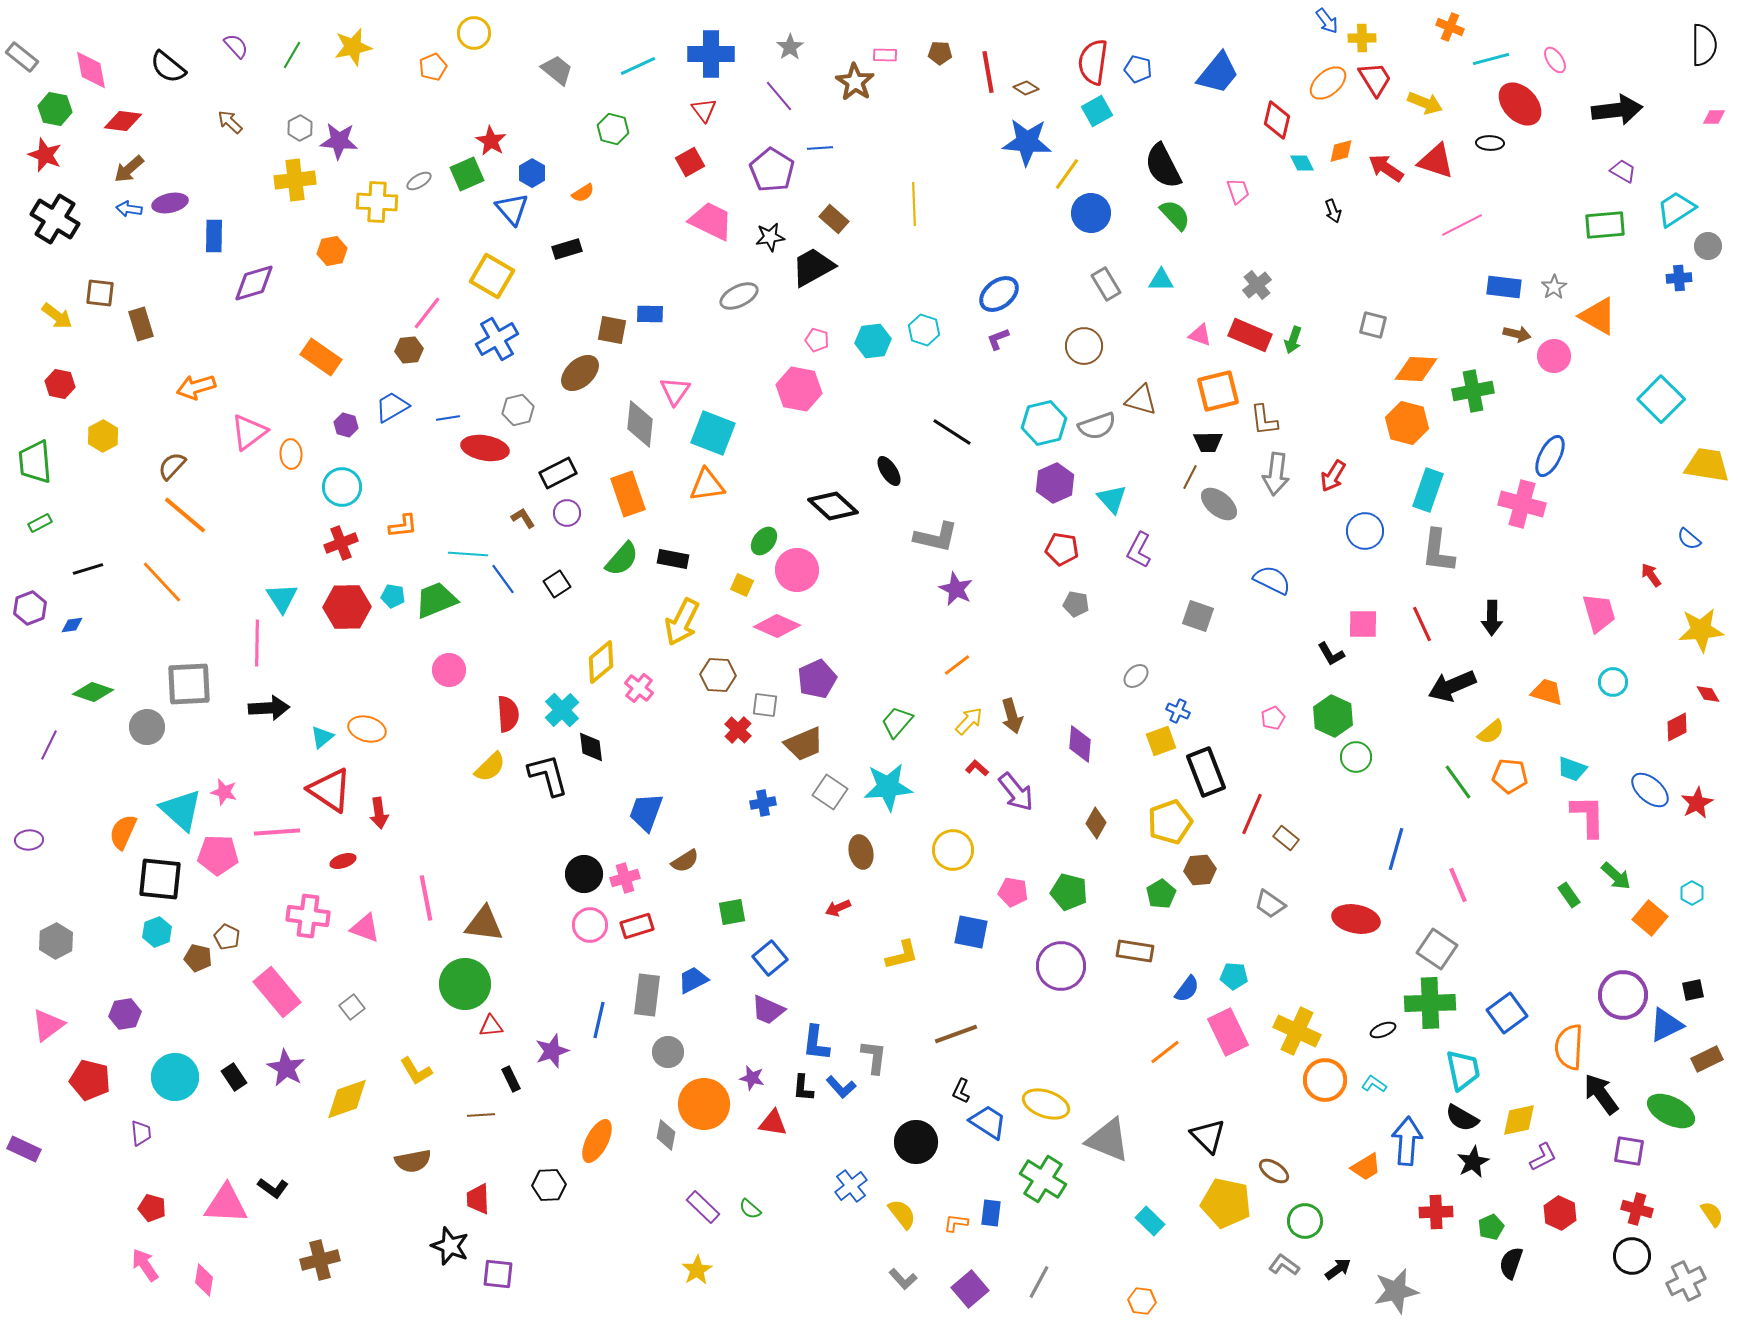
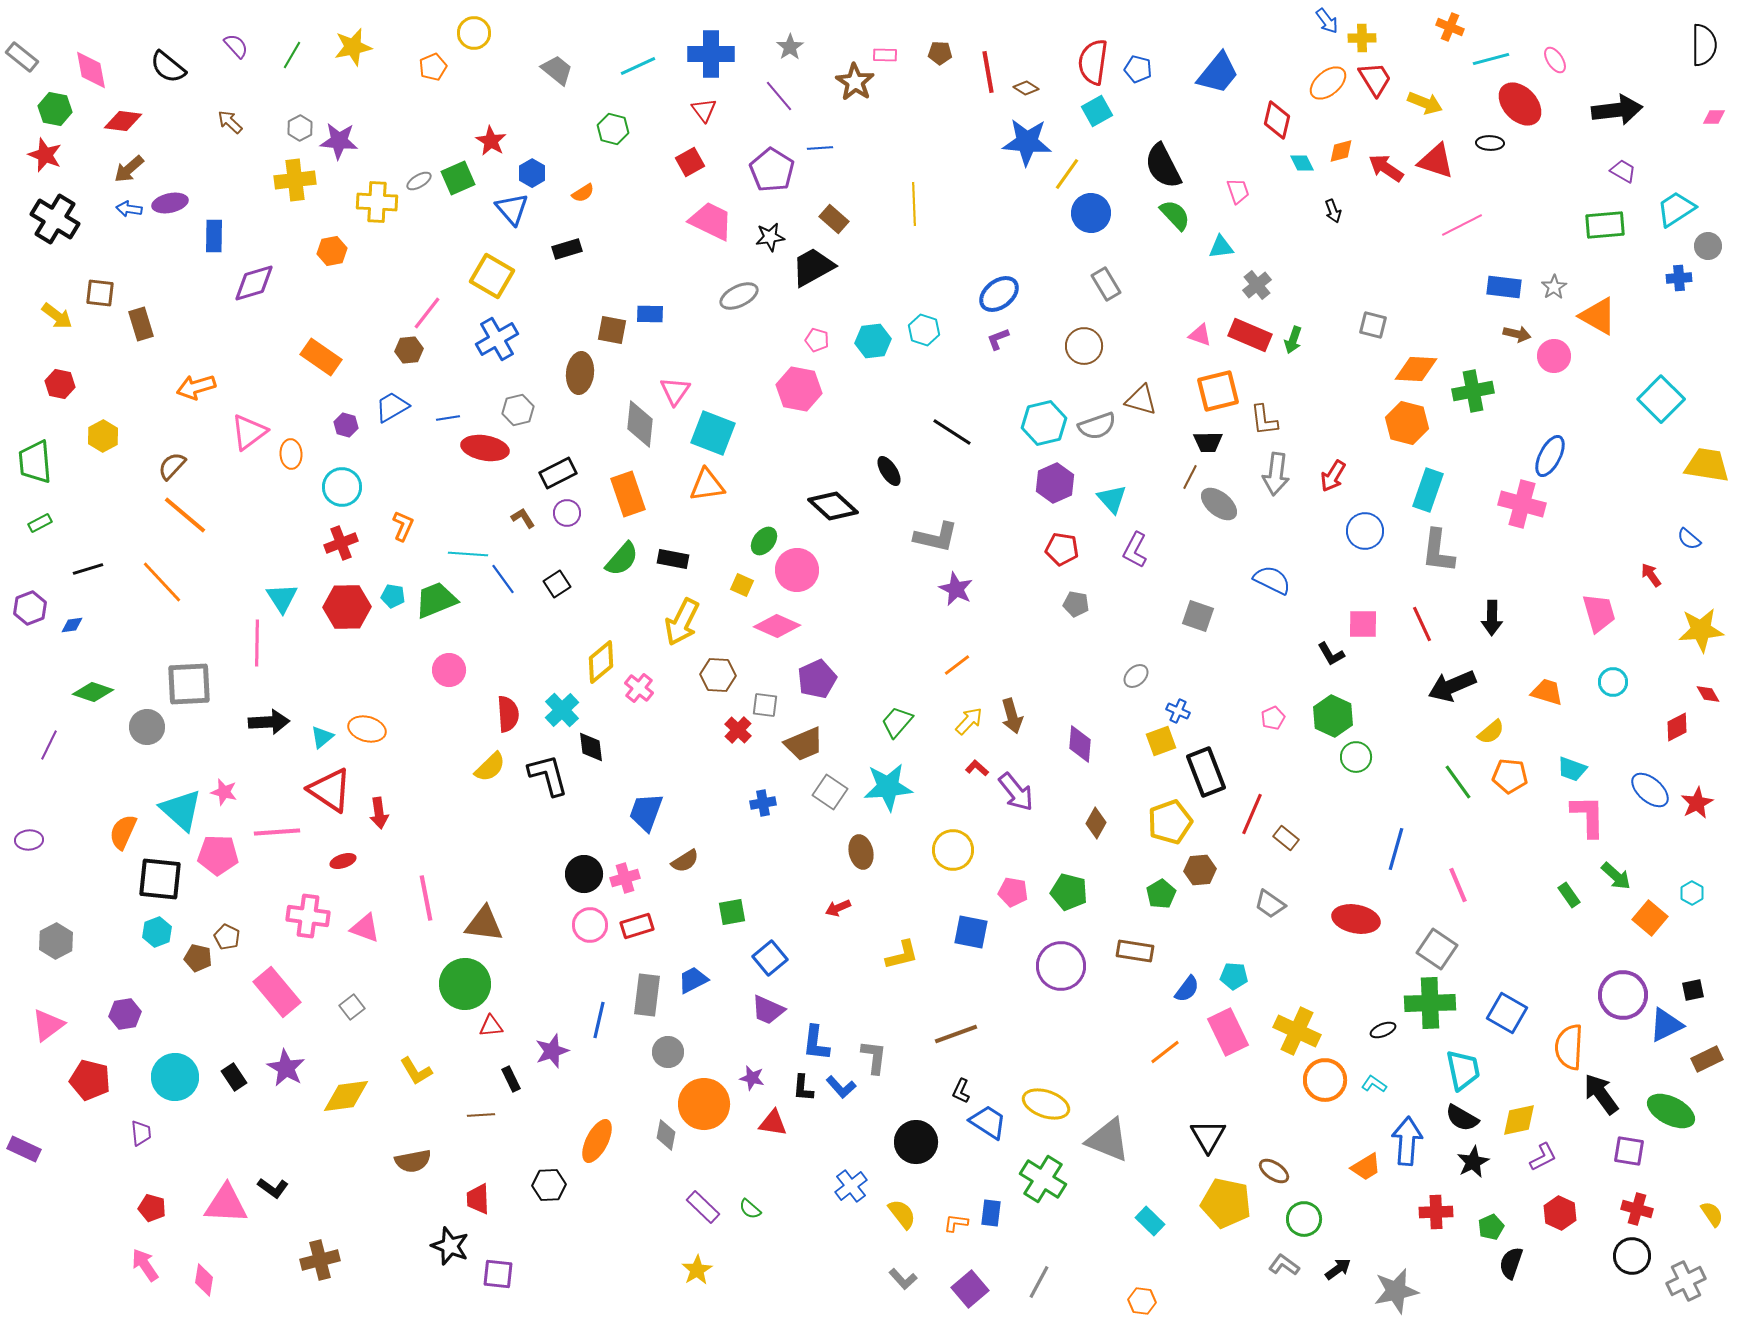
green square at (467, 174): moved 9 px left, 4 px down
cyan triangle at (1161, 280): moved 60 px right, 33 px up; rotated 8 degrees counterclockwise
brown ellipse at (580, 373): rotated 42 degrees counterclockwise
orange L-shape at (403, 526): rotated 60 degrees counterclockwise
purple L-shape at (1139, 550): moved 4 px left
black arrow at (269, 708): moved 14 px down
blue square at (1507, 1013): rotated 24 degrees counterclockwise
yellow diamond at (347, 1099): moved 1 px left, 3 px up; rotated 12 degrees clockwise
black triangle at (1208, 1136): rotated 15 degrees clockwise
green circle at (1305, 1221): moved 1 px left, 2 px up
